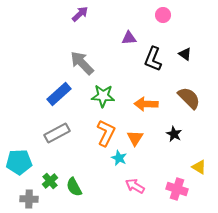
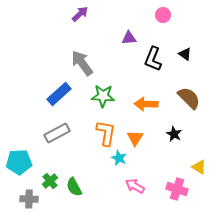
gray arrow: rotated 8 degrees clockwise
orange L-shape: rotated 16 degrees counterclockwise
